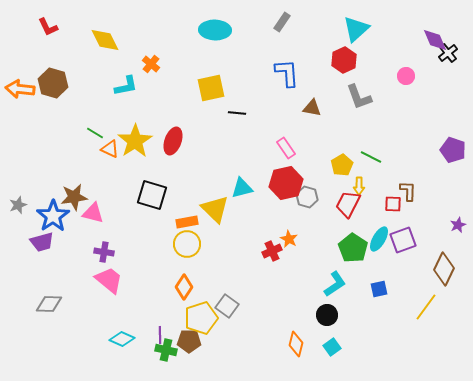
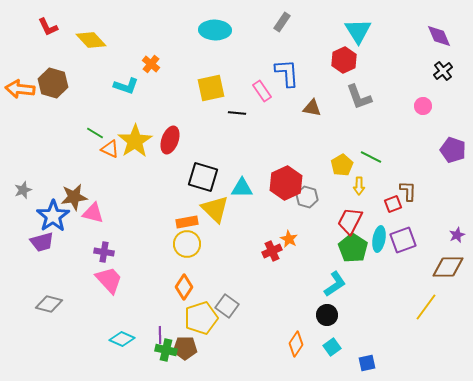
cyan triangle at (356, 29): moved 2 px right, 2 px down; rotated 20 degrees counterclockwise
yellow diamond at (105, 40): moved 14 px left; rotated 16 degrees counterclockwise
purple diamond at (435, 40): moved 4 px right, 4 px up
black cross at (448, 53): moved 5 px left, 18 px down
pink circle at (406, 76): moved 17 px right, 30 px down
cyan L-shape at (126, 86): rotated 30 degrees clockwise
red ellipse at (173, 141): moved 3 px left, 1 px up
pink rectangle at (286, 148): moved 24 px left, 57 px up
red hexagon at (286, 183): rotated 12 degrees counterclockwise
cyan triangle at (242, 188): rotated 15 degrees clockwise
black square at (152, 195): moved 51 px right, 18 px up
red trapezoid at (348, 204): moved 2 px right, 17 px down
red square at (393, 204): rotated 24 degrees counterclockwise
gray star at (18, 205): moved 5 px right, 15 px up
purple star at (458, 225): moved 1 px left, 10 px down
cyan ellipse at (379, 239): rotated 20 degrees counterclockwise
brown diamond at (444, 269): moved 4 px right, 2 px up; rotated 64 degrees clockwise
pink trapezoid at (109, 280): rotated 8 degrees clockwise
blue square at (379, 289): moved 12 px left, 74 px down
gray diamond at (49, 304): rotated 12 degrees clockwise
brown pentagon at (189, 341): moved 4 px left, 7 px down
orange diamond at (296, 344): rotated 20 degrees clockwise
